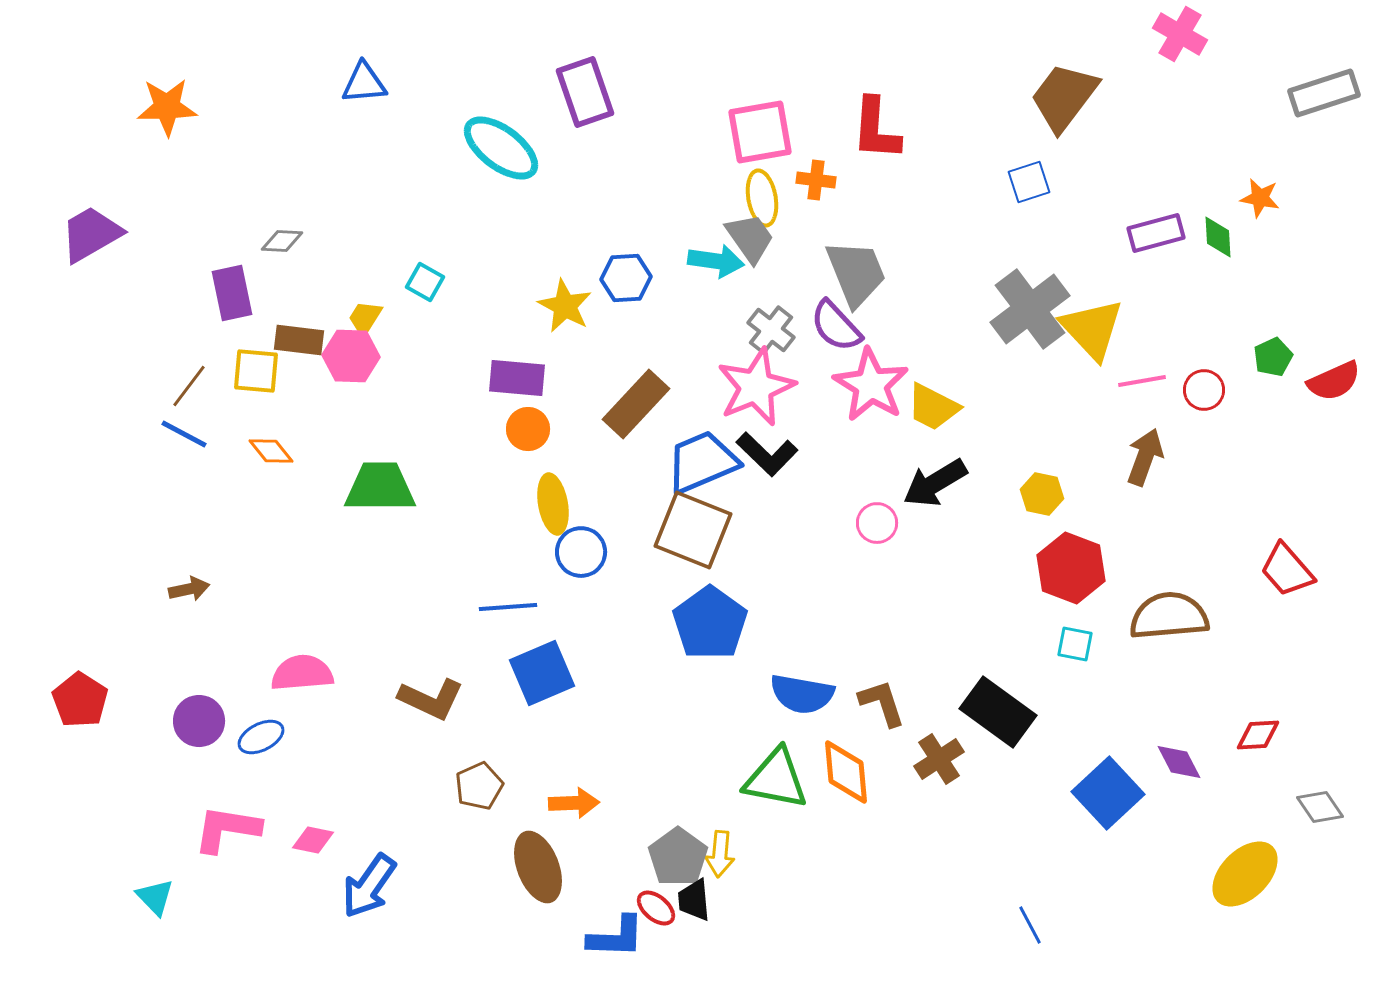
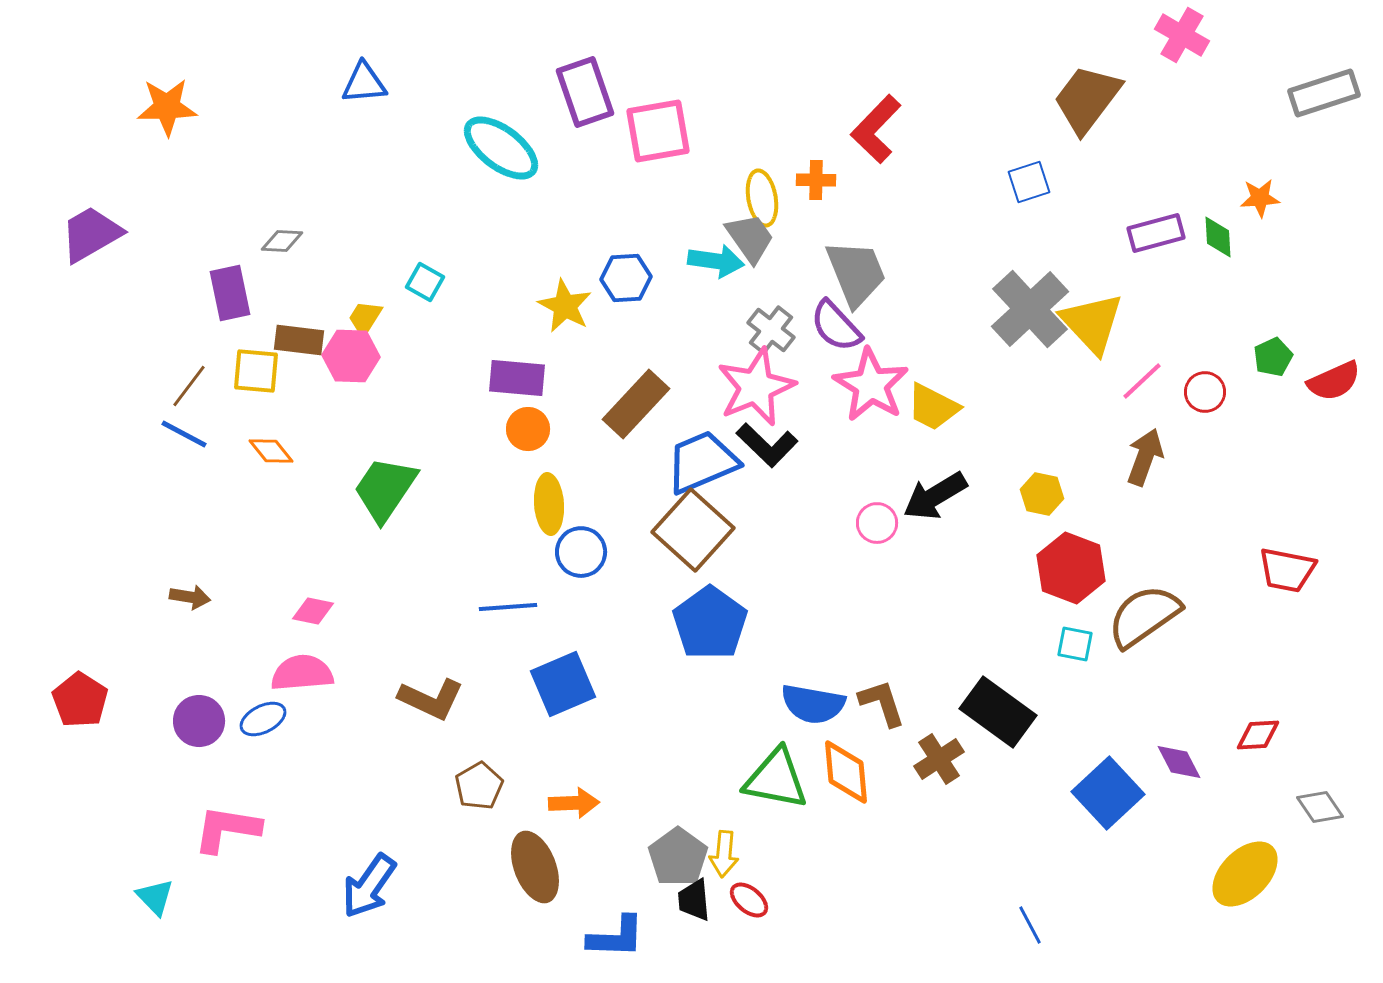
pink cross at (1180, 34): moved 2 px right, 1 px down
brown trapezoid at (1064, 97): moved 23 px right, 2 px down
red L-shape at (876, 129): rotated 40 degrees clockwise
pink square at (760, 132): moved 102 px left, 1 px up
orange cross at (816, 180): rotated 6 degrees counterclockwise
orange star at (1260, 198): rotated 15 degrees counterclockwise
purple rectangle at (232, 293): moved 2 px left
gray cross at (1030, 309): rotated 6 degrees counterclockwise
yellow triangle at (1092, 329): moved 6 px up
pink line at (1142, 381): rotated 33 degrees counterclockwise
red circle at (1204, 390): moved 1 px right, 2 px down
black L-shape at (767, 454): moved 9 px up
black arrow at (935, 483): moved 13 px down
green trapezoid at (380, 487): moved 5 px right, 2 px down; rotated 56 degrees counterclockwise
yellow ellipse at (553, 504): moved 4 px left; rotated 6 degrees clockwise
brown square at (693, 530): rotated 20 degrees clockwise
red trapezoid at (1287, 570): rotated 38 degrees counterclockwise
brown arrow at (189, 589): moved 1 px right, 8 px down; rotated 21 degrees clockwise
brown semicircle at (1169, 616): moved 25 px left; rotated 30 degrees counterclockwise
blue square at (542, 673): moved 21 px right, 11 px down
blue semicircle at (802, 694): moved 11 px right, 10 px down
blue ellipse at (261, 737): moved 2 px right, 18 px up
brown pentagon at (479, 786): rotated 6 degrees counterclockwise
pink diamond at (313, 840): moved 229 px up
yellow arrow at (720, 854): moved 4 px right
brown ellipse at (538, 867): moved 3 px left
red ellipse at (656, 908): moved 93 px right, 8 px up
